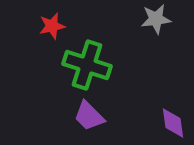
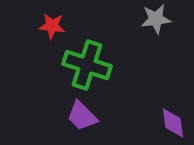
red star: rotated 20 degrees clockwise
purple trapezoid: moved 7 px left
